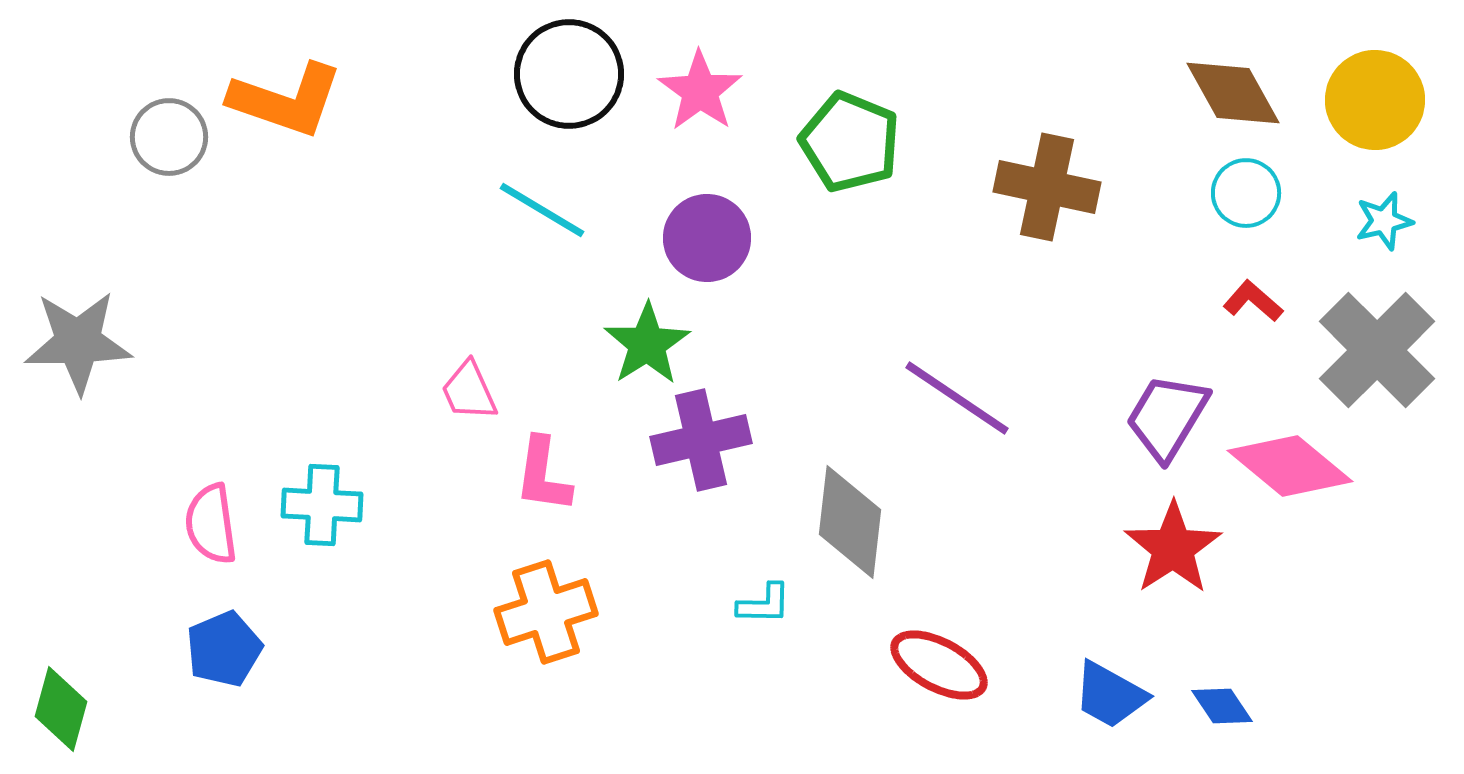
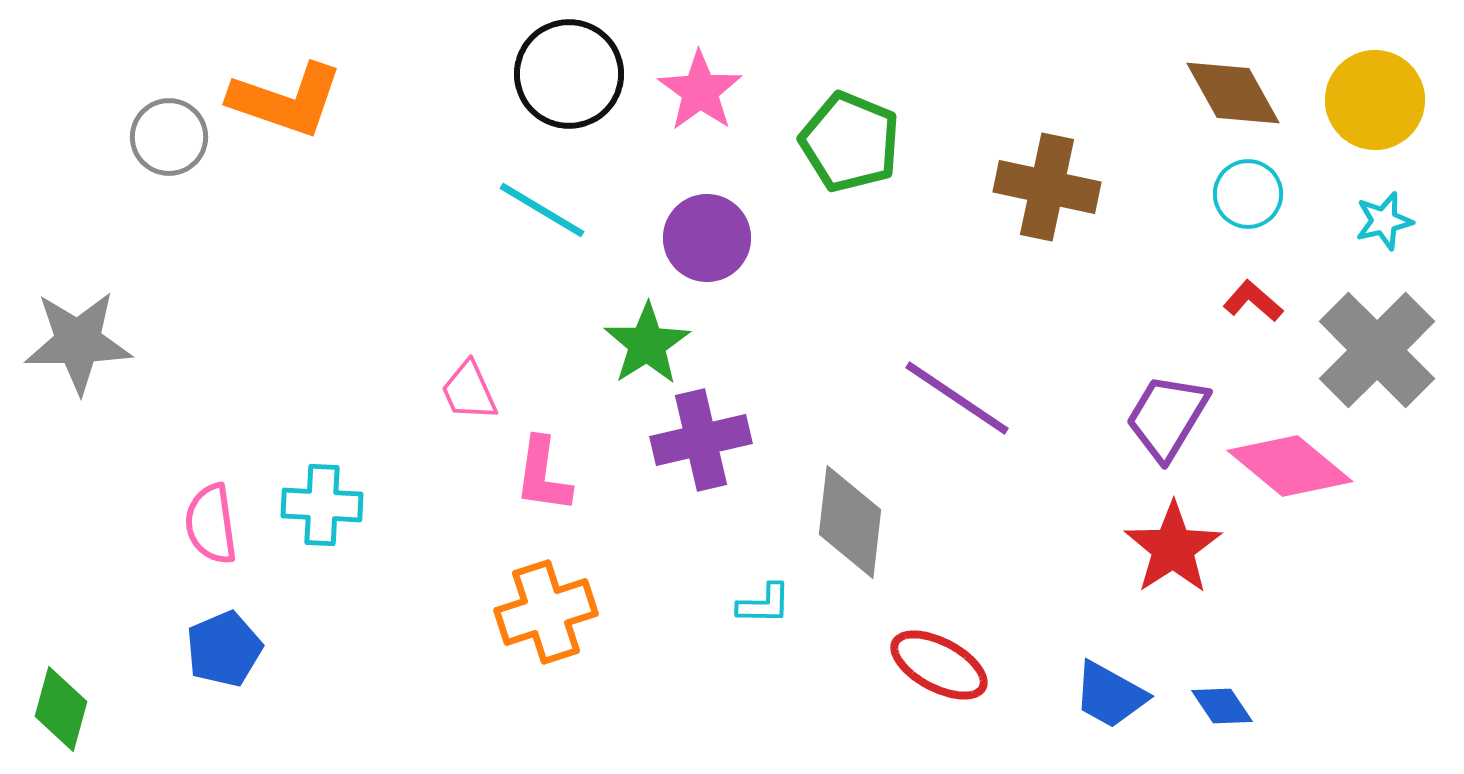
cyan circle: moved 2 px right, 1 px down
